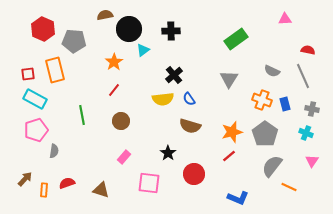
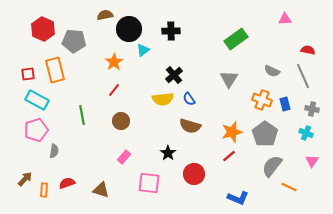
cyan rectangle at (35, 99): moved 2 px right, 1 px down
